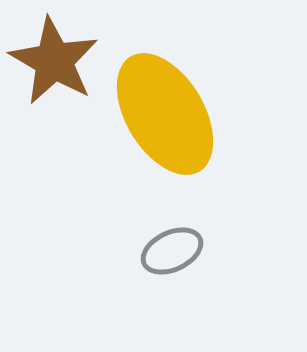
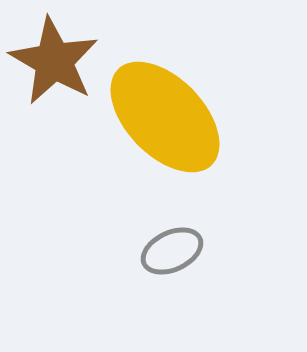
yellow ellipse: moved 3 px down; rotated 13 degrees counterclockwise
